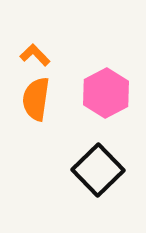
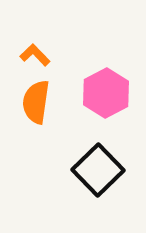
orange semicircle: moved 3 px down
